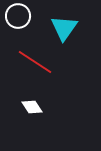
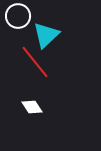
cyan triangle: moved 18 px left, 7 px down; rotated 12 degrees clockwise
red line: rotated 18 degrees clockwise
